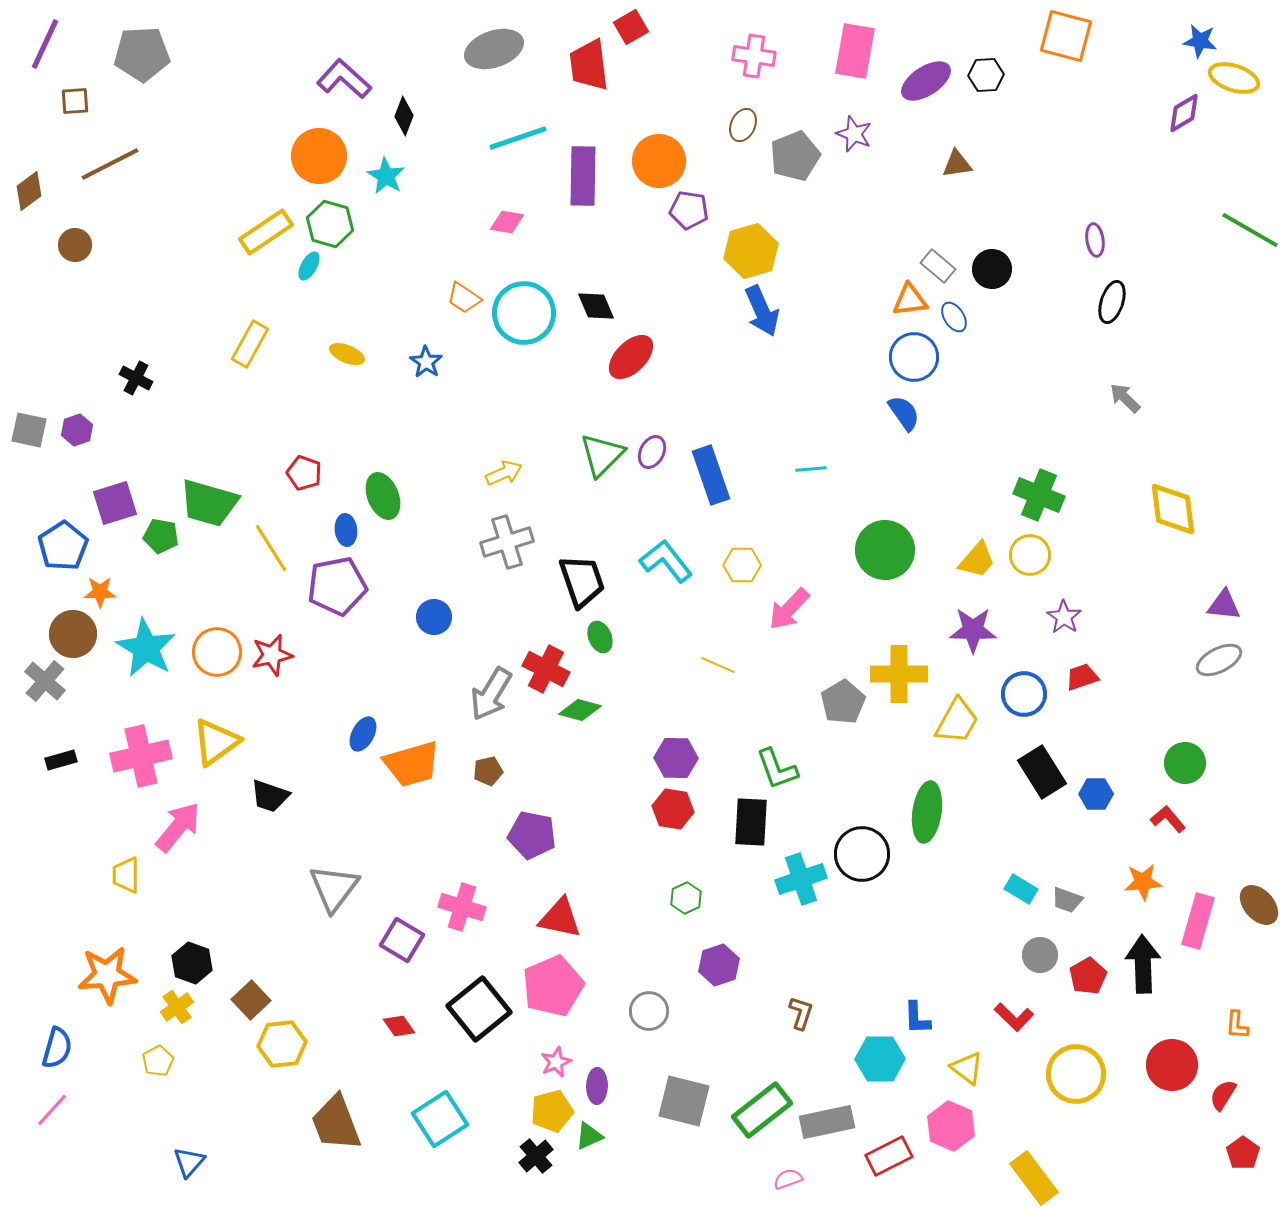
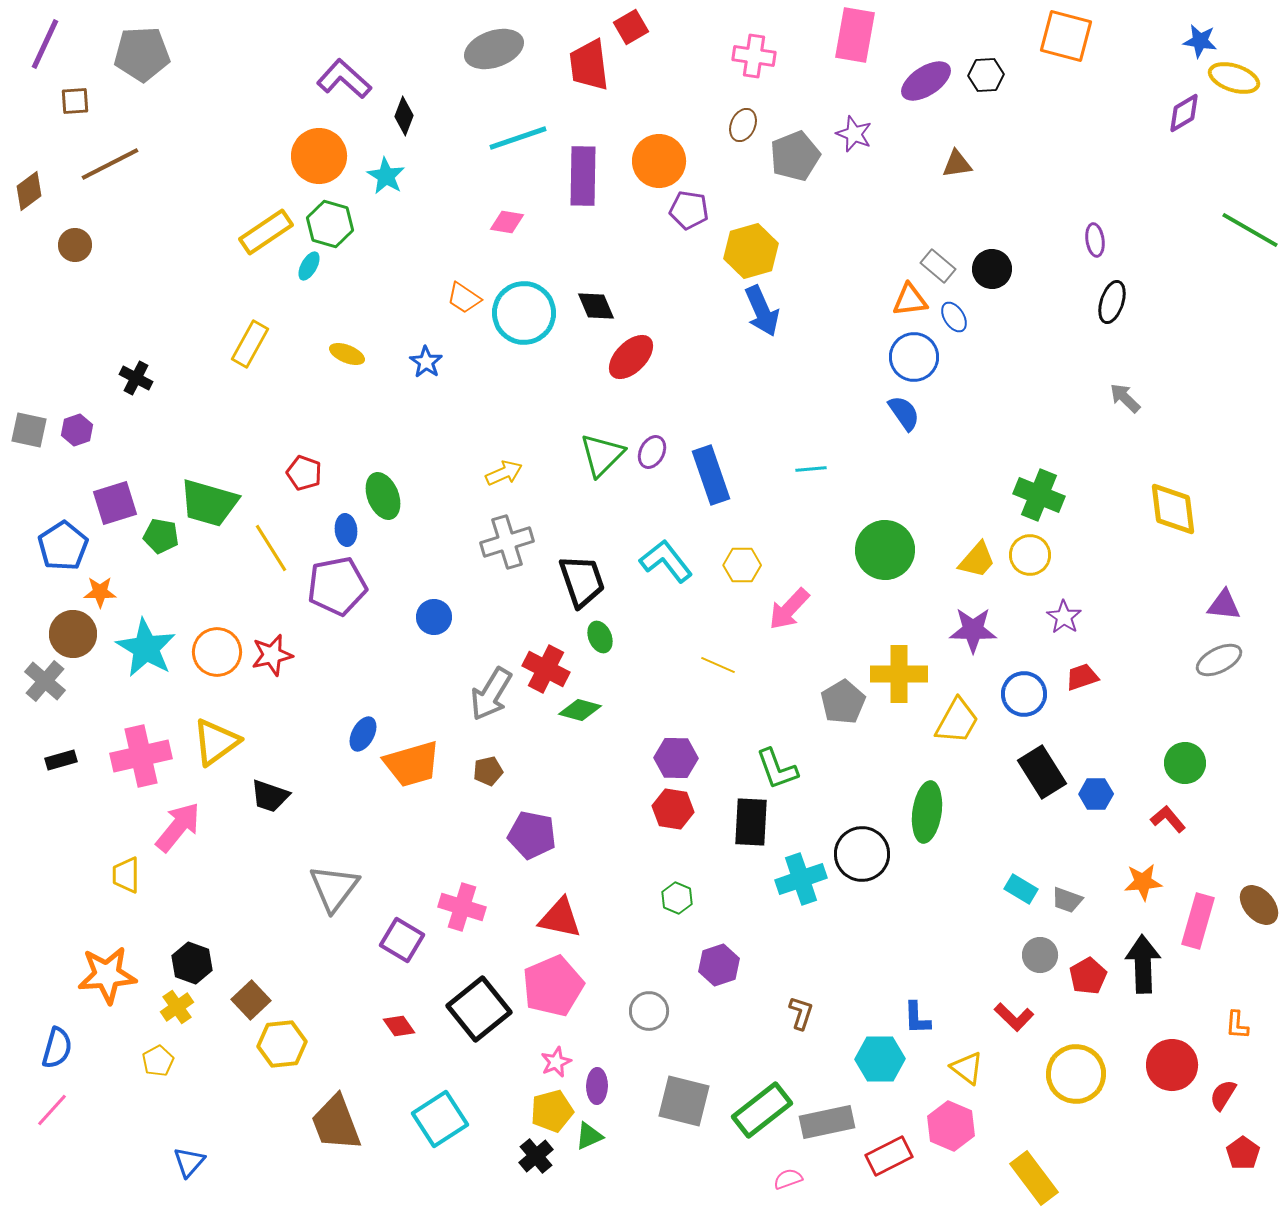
pink rectangle at (855, 51): moved 16 px up
green hexagon at (686, 898): moved 9 px left; rotated 12 degrees counterclockwise
